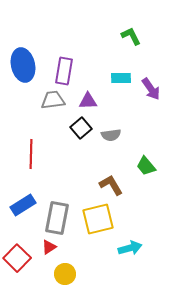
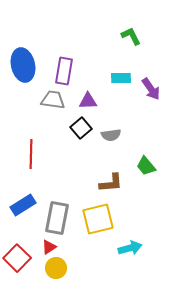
gray trapezoid: rotated 15 degrees clockwise
brown L-shape: moved 2 px up; rotated 115 degrees clockwise
yellow circle: moved 9 px left, 6 px up
